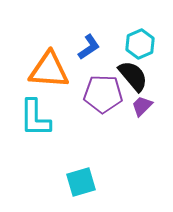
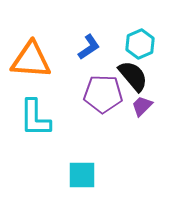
orange triangle: moved 18 px left, 10 px up
cyan square: moved 1 px right, 7 px up; rotated 16 degrees clockwise
